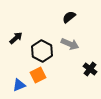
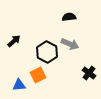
black semicircle: rotated 32 degrees clockwise
black arrow: moved 2 px left, 3 px down
black hexagon: moved 5 px right, 1 px down
black cross: moved 1 px left, 4 px down
blue triangle: rotated 16 degrees clockwise
